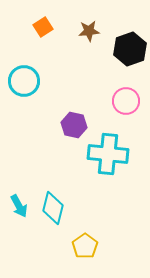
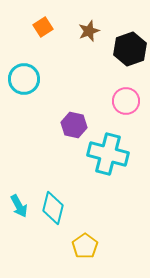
brown star: rotated 15 degrees counterclockwise
cyan circle: moved 2 px up
cyan cross: rotated 9 degrees clockwise
